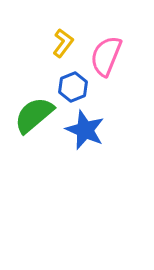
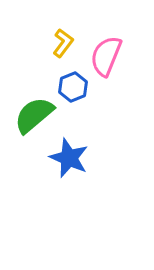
blue star: moved 16 px left, 28 px down
